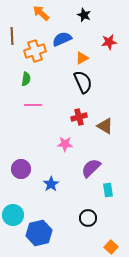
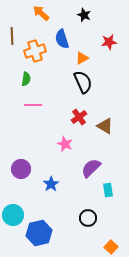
blue semicircle: rotated 84 degrees counterclockwise
red cross: rotated 21 degrees counterclockwise
pink star: rotated 21 degrees clockwise
